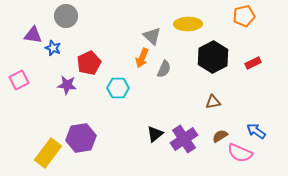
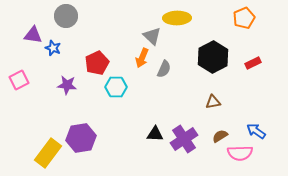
orange pentagon: moved 2 px down; rotated 10 degrees counterclockwise
yellow ellipse: moved 11 px left, 6 px up
red pentagon: moved 8 px right
cyan hexagon: moved 2 px left, 1 px up
black triangle: rotated 42 degrees clockwise
pink semicircle: rotated 25 degrees counterclockwise
